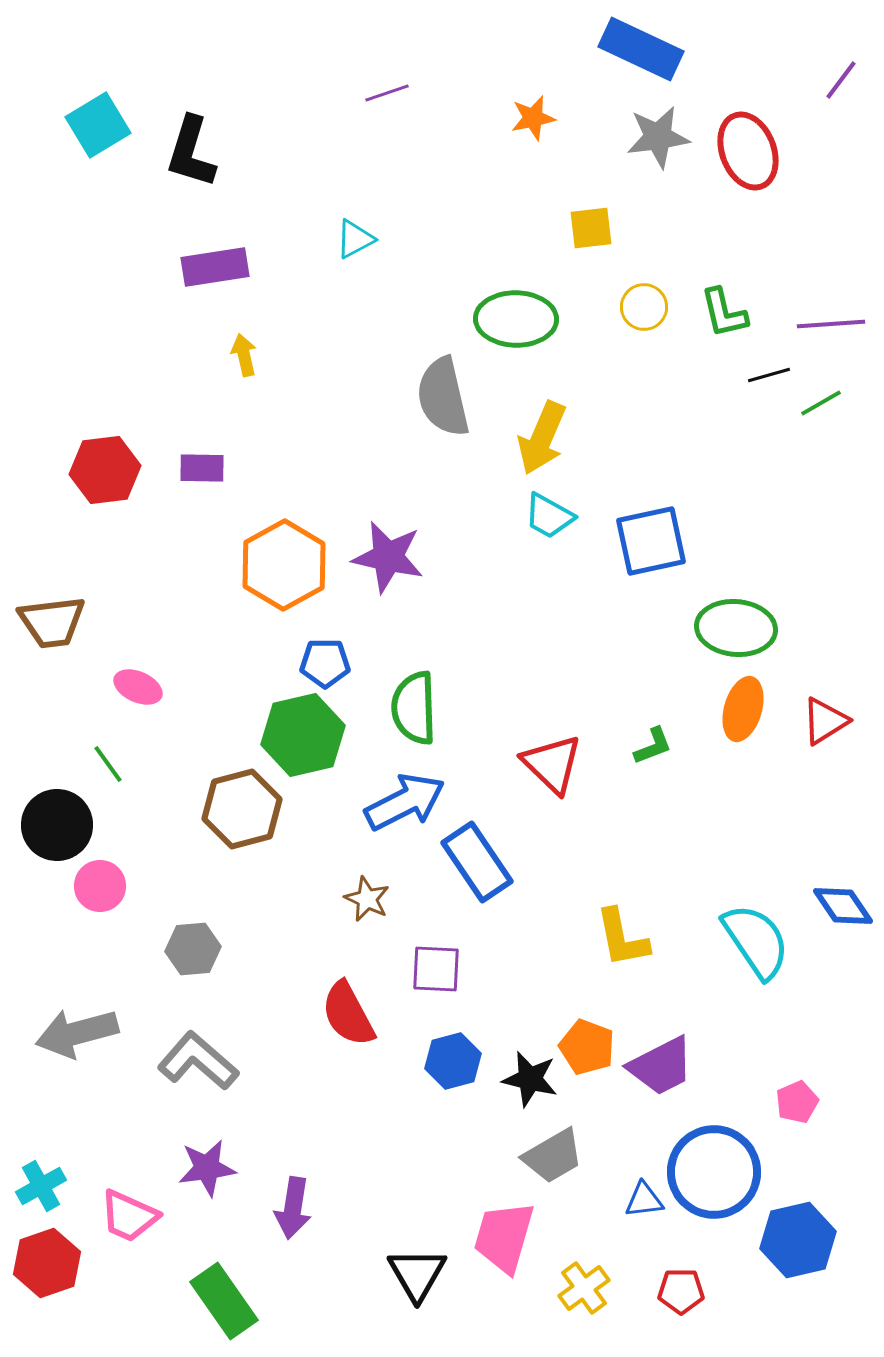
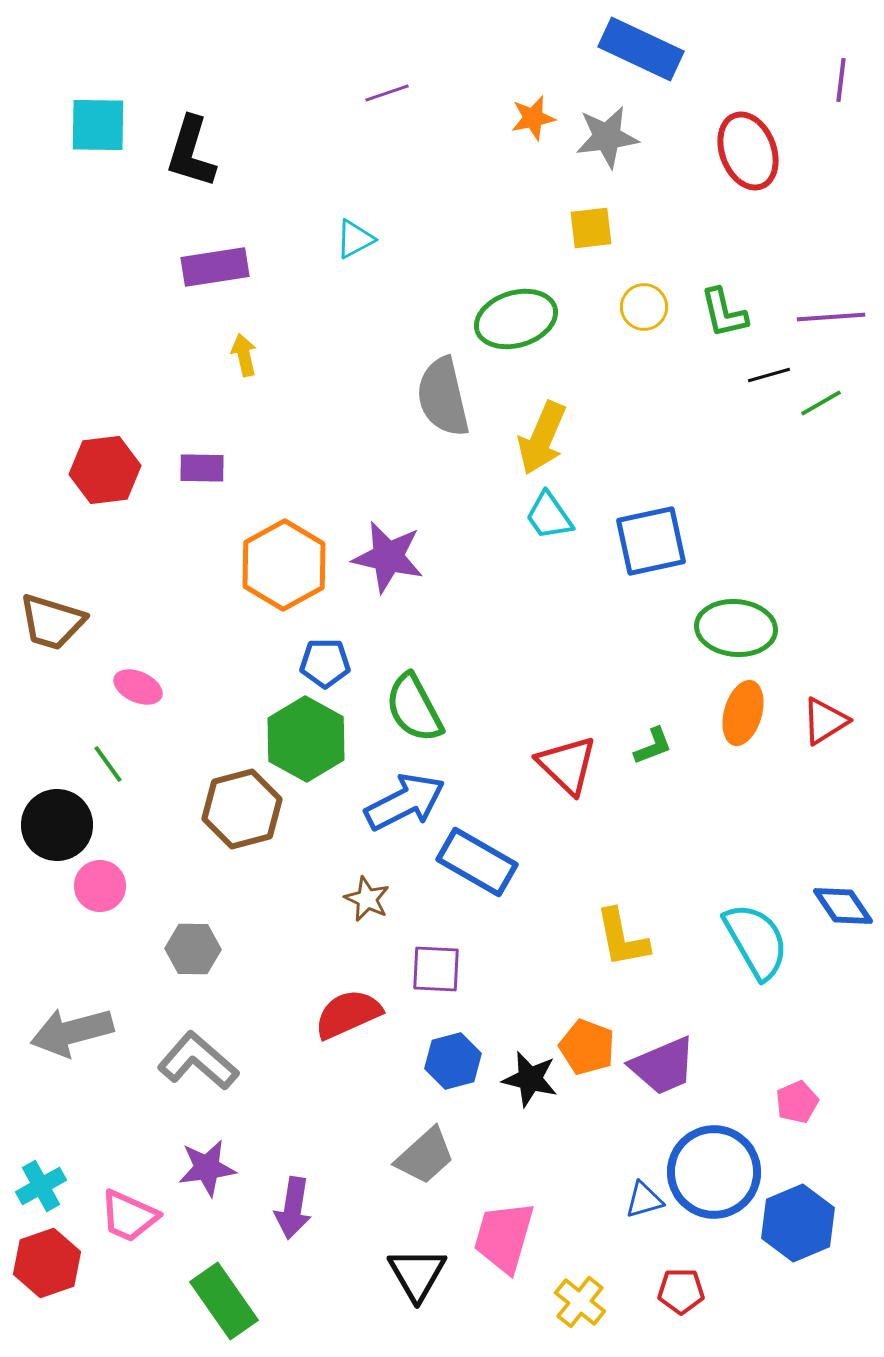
purple line at (841, 80): rotated 30 degrees counterclockwise
cyan square at (98, 125): rotated 32 degrees clockwise
gray star at (658, 137): moved 51 px left
green ellipse at (516, 319): rotated 18 degrees counterclockwise
purple line at (831, 324): moved 7 px up
cyan trapezoid at (549, 516): rotated 26 degrees clockwise
brown trapezoid at (52, 622): rotated 24 degrees clockwise
green semicircle at (414, 708): rotated 26 degrees counterclockwise
orange ellipse at (743, 709): moved 4 px down
green hexagon at (303, 735): moved 3 px right, 4 px down; rotated 18 degrees counterclockwise
red triangle at (552, 764): moved 15 px right, 1 px down
blue rectangle at (477, 862): rotated 26 degrees counterclockwise
cyan semicircle at (756, 941): rotated 4 degrees clockwise
gray hexagon at (193, 949): rotated 6 degrees clockwise
red semicircle at (348, 1014): rotated 94 degrees clockwise
gray arrow at (77, 1033): moved 5 px left, 1 px up
purple trapezoid at (661, 1066): moved 2 px right; rotated 4 degrees clockwise
gray trapezoid at (553, 1156): moved 128 px left; rotated 12 degrees counterclockwise
blue triangle at (644, 1200): rotated 9 degrees counterclockwise
blue hexagon at (798, 1240): moved 17 px up; rotated 10 degrees counterclockwise
yellow cross at (584, 1288): moved 4 px left, 14 px down; rotated 15 degrees counterclockwise
